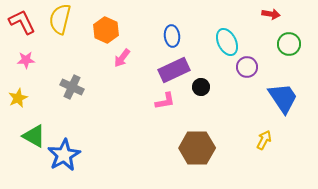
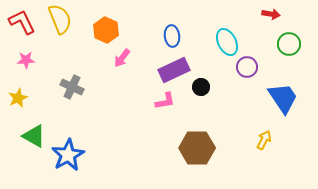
yellow semicircle: rotated 144 degrees clockwise
blue star: moved 4 px right
